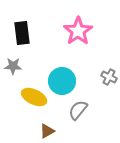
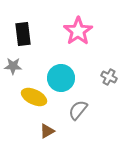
black rectangle: moved 1 px right, 1 px down
cyan circle: moved 1 px left, 3 px up
